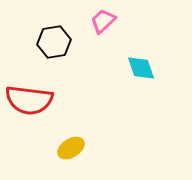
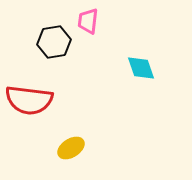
pink trapezoid: moved 15 px left; rotated 40 degrees counterclockwise
